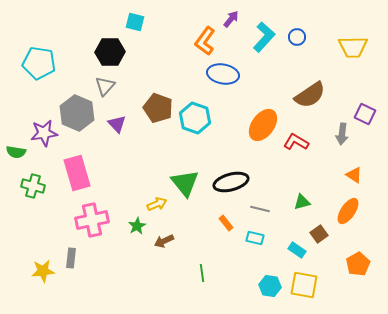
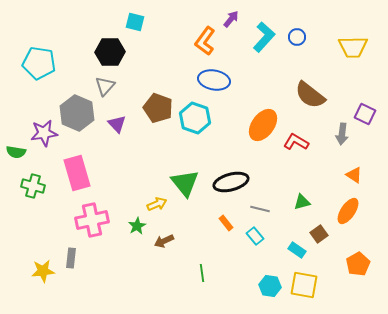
blue ellipse at (223, 74): moved 9 px left, 6 px down
brown semicircle at (310, 95): rotated 72 degrees clockwise
cyan rectangle at (255, 238): moved 2 px up; rotated 36 degrees clockwise
